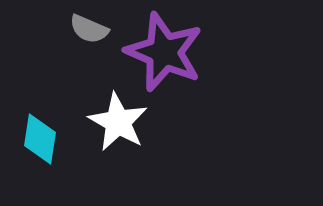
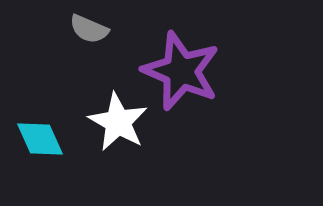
purple star: moved 17 px right, 19 px down
cyan diamond: rotated 33 degrees counterclockwise
